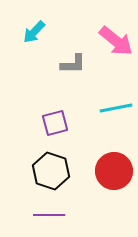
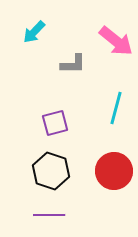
cyan line: rotated 64 degrees counterclockwise
